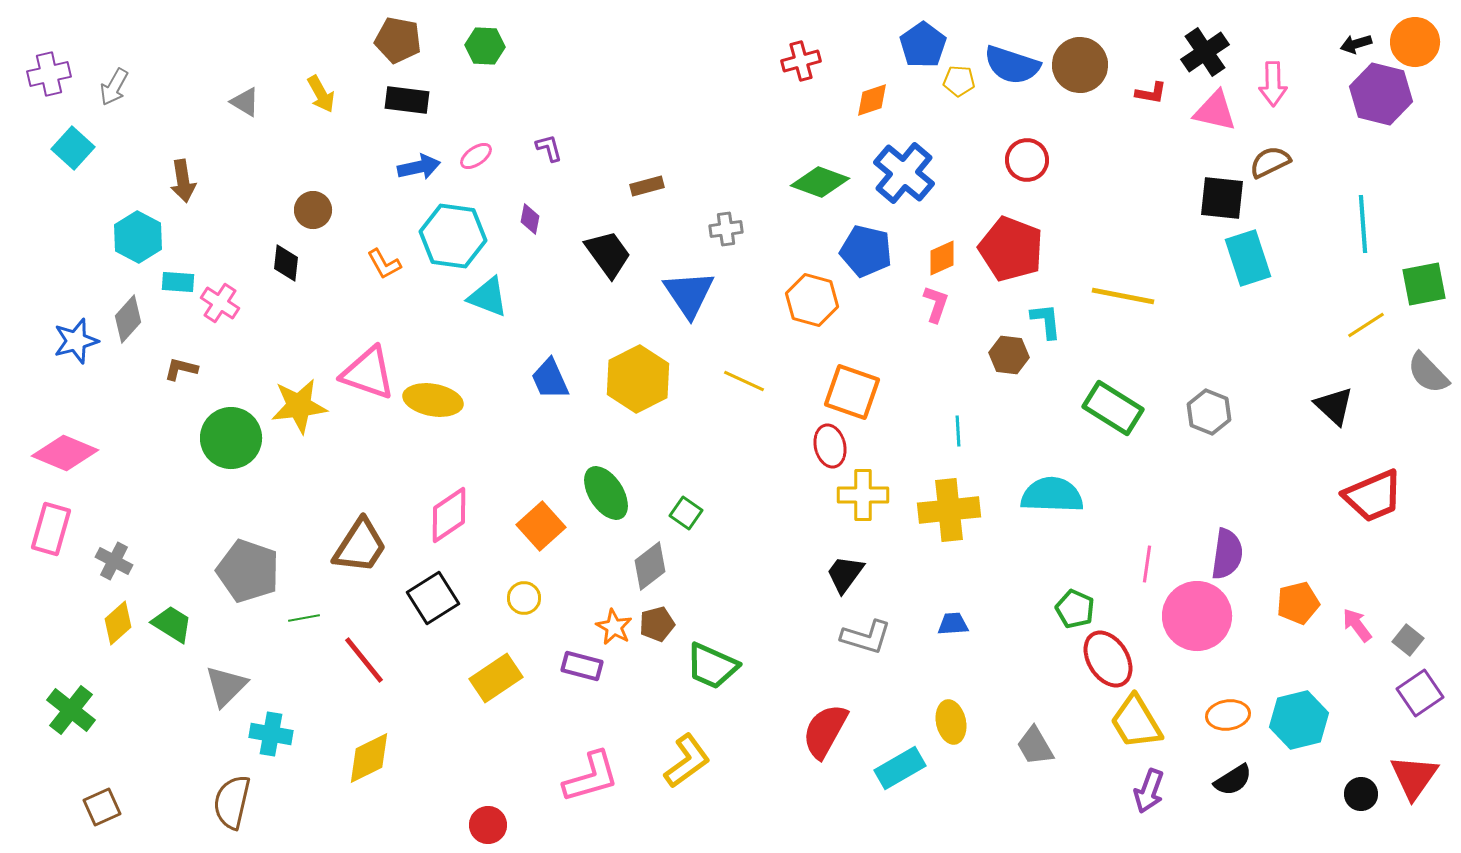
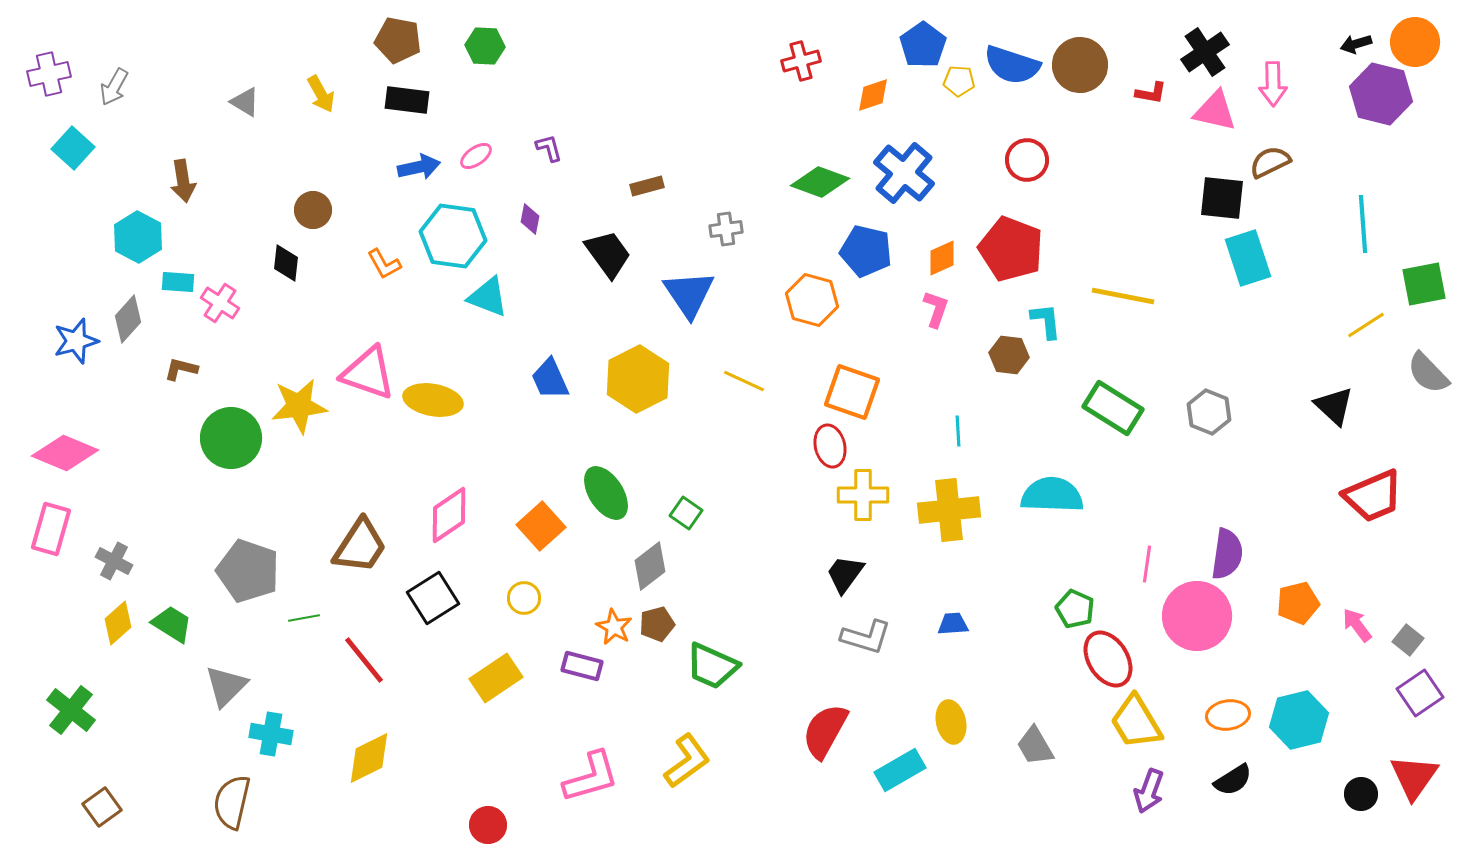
orange diamond at (872, 100): moved 1 px right, 5 px up
pink L-shape at (936, 304): moved 5 px down
cyan rectangle at (900, 768): moved 2 px down
brown square at (102, 807): rotated 12 degrees counterclockwise
